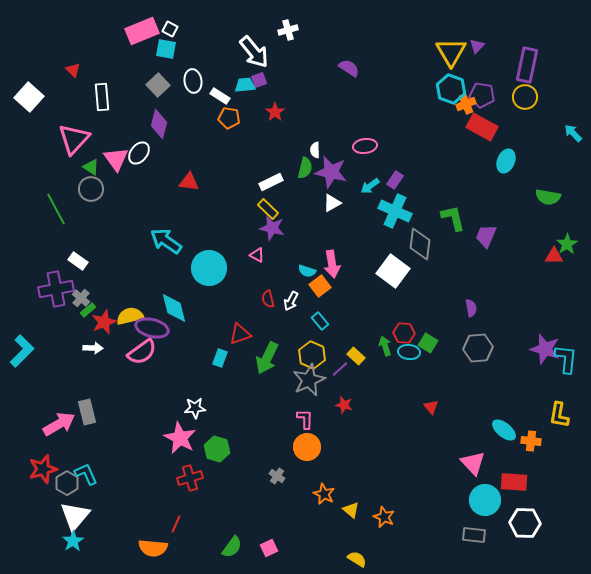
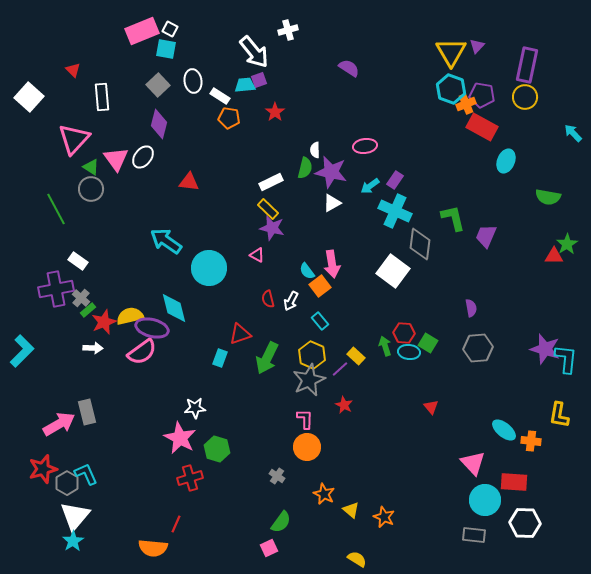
white ellipse at (139, 153): moved 4 px right, 4 px down
cyan semicircle at (307, 271): rotated 36 degrees clockwise
red star at (344, 405): rotated 12 degrees clockwise
green semicircle at (232, 547): moved 49 px right, 25 px up
